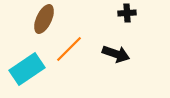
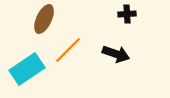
black cross: moved 1 px down
orange line: moved 1 px left, 1 px down
